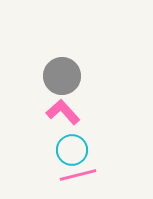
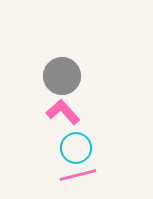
cyan circle: moved 4 px right, 2 px up
